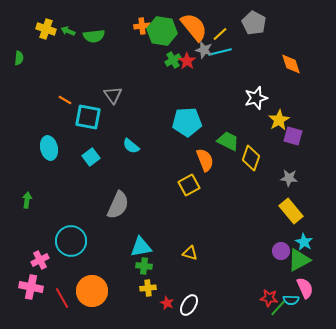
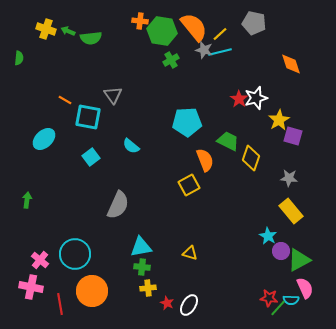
gray pentagon at (254, 23): rotated 15 degrees counterclockwise
orange cross at (142, 26): moved 2 px left, 5 px up; rotated 14 degrees clockwise
green semicircle at (94, 36): moved 3 px left, 2 px down
green cross at (173, 60): moved 2 px left
red star at (187, 61): moved 52 px right, 38 px down
cyan ellipse at (49, 148): moved 5 px left, 9 px up; rotated 60 degrees clockwise
cyan circle at (71, 241): moved 4 px right, 13 px down
cyan star at (304, 242): moved 36 px left, 6 px up
pink cross at (40, 260): rotated 24 degrees counterclockwise
green cross at (144, 266): moved 2 px left, 1 px down
red line at (62, 298): moved 2 px left, 6 px down; rotated 20 degrees clockwise
